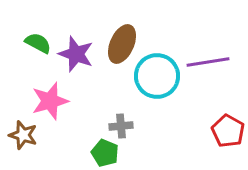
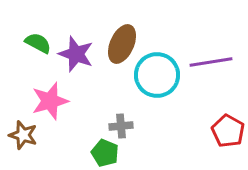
purple line: moved 3 px right
cyan circle: moved 1 px up
